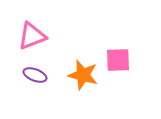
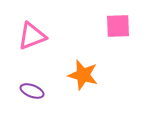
pink square: moved 34 px up
purple ellipse: moved 3 px left, 16 px down
